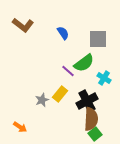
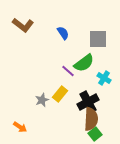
black cross: moved 1 px right, 1 px down
